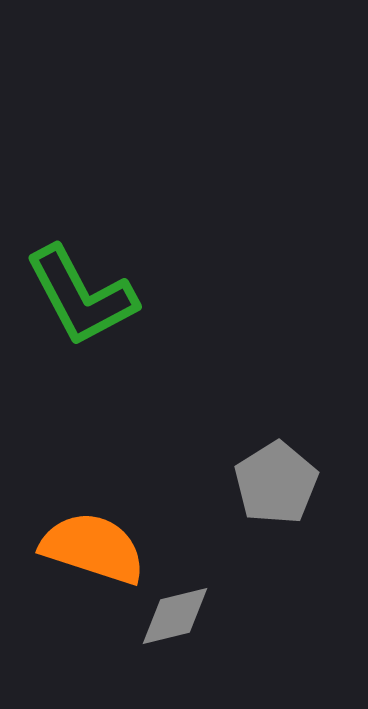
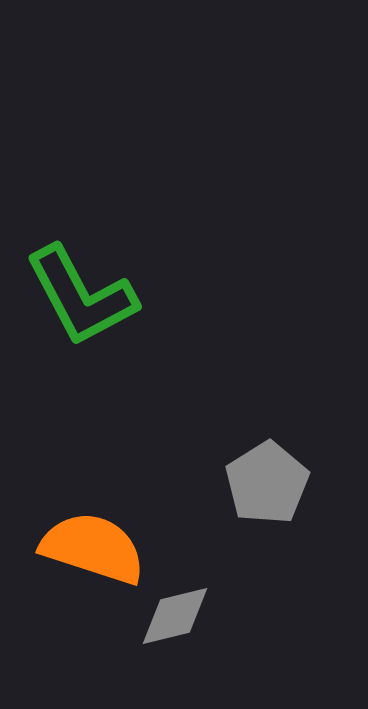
gray pentagon: moved 9 px left
